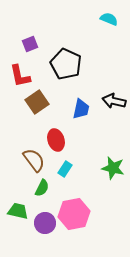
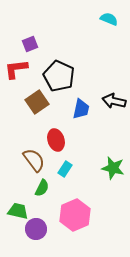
black pentagon: moved 7 px left, 12 px down
red L-shape: moved 4 px left, 7 px up; rotated 95 degrees clockwise
pink hexagon: moved 1 px right, 1 px down; rotated 12 degrees counterclockwise
purple circle: moved 9 px left, 6 px down
